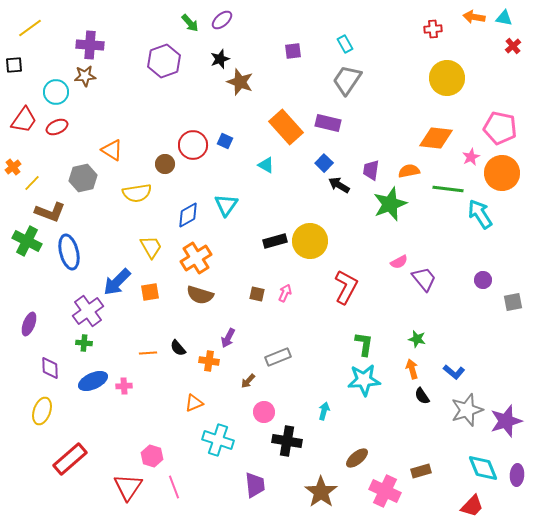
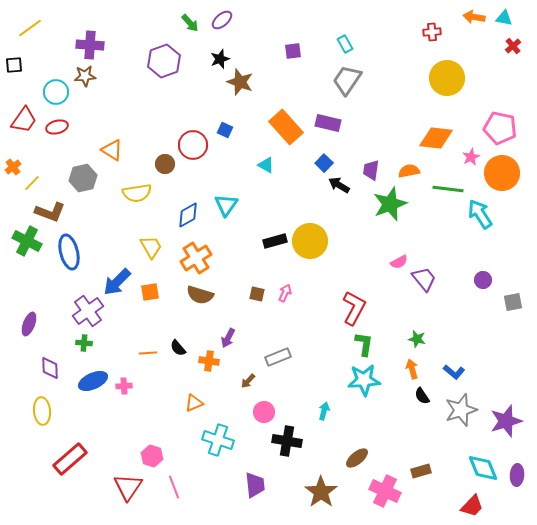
red cross at (433, 29): moved 1 px left, 3 px down
red ellipse at (57, 127): rotated 10 degrees clockwise
blue square at (225, 141): moved 11 px up
red L-shape at (346, 287): moved 8 px right, 21 px down
gray star at (467, 410): moved 6 px left
yellow ellipse at (42, 411): rotated 24 degrees counterclockwise
